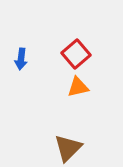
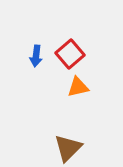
red square: moved 6 px left
blue arrow: moved 15 px right, 3 px up
